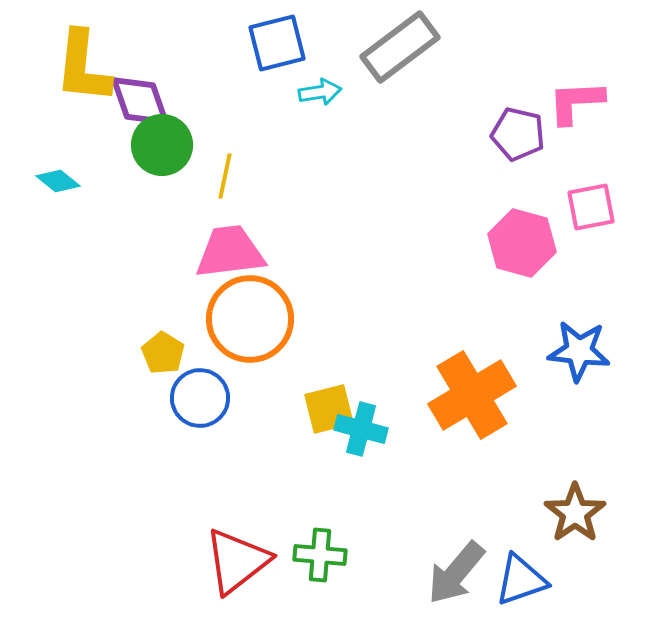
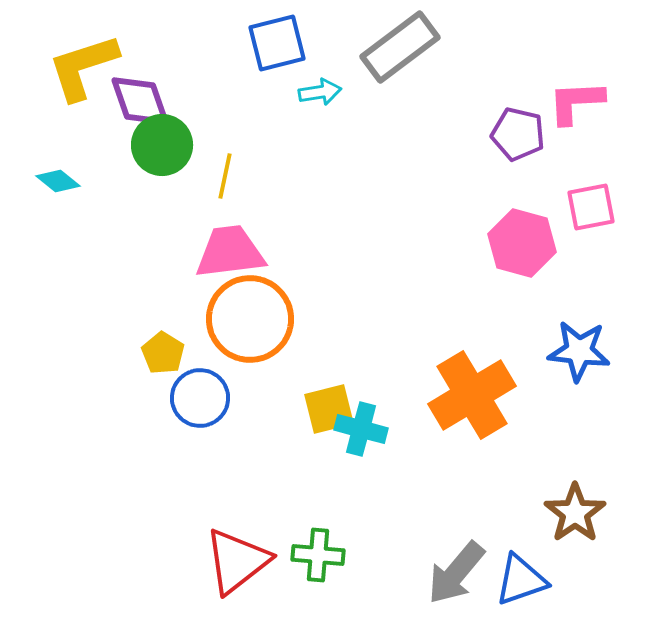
yellow L-shape: rotated 66 degrees clockwise
green cross: moved 2 px left
